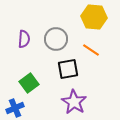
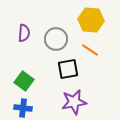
yellow hexagon: moved 3 px left, 3 px down
purple semicircle: moved 6 px up
orange line: moved 1 px left
green square: moved 5 px left, 2 px up; rotated 18 degrees counterclockwise
purple star: rotated 30 degrees clockwise
blue cross: moved 8 px right; rotated 30 degrees clockwise
